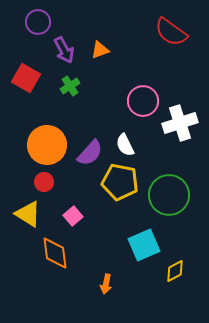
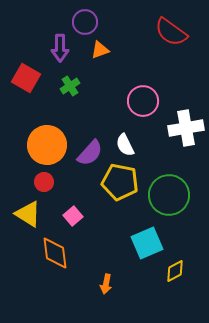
purple circle: moved 47 px right
purple arrow: moved 4 px left, 2 px up; rotated 28 degrees clockwise
white cross: moved 6 px right, 5 px down; rotated 8 degrees clockwise
cyan square: moved 3 px right, 2 px up
